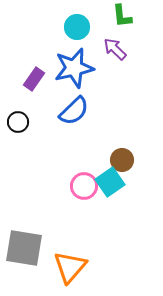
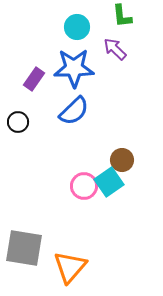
blue star: rotated 12 degrees clockwise
cyan square: moved 1 px left
